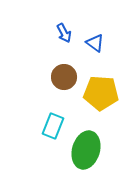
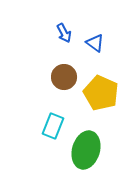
yellow pentagon: rotated 20 degrees clockwise
